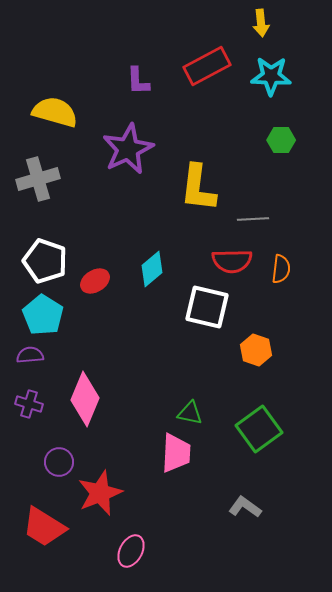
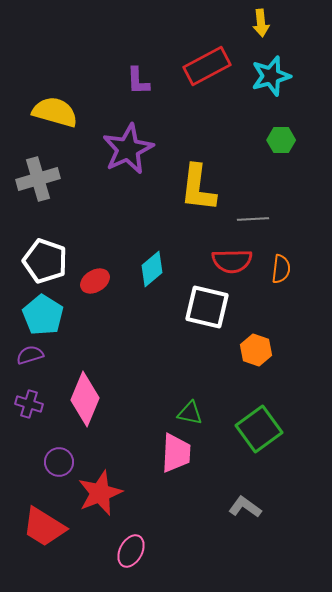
cyan star: rotated 18 degrees counterclockwise
purple semicircle: rotated 12 degrees counterclockwise
